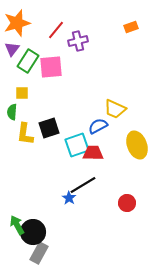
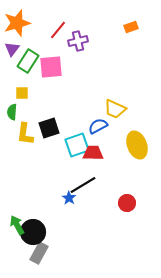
red line: moved 2 px right
